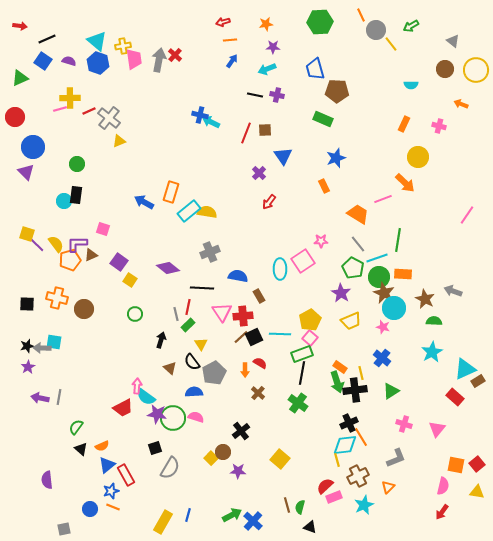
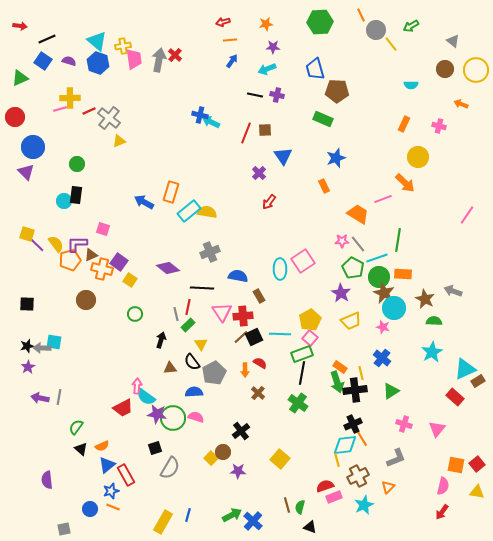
pink star at (321, 241): moved 21 px right
orange cross at (57, 298): moved 45 px right, 29 px up
brown circle at (84, 309): moved 2 px right, 9 px up
brown triangle at (170, 368): rotated 48 degrees counterclockwise
black cross at (349, 423): moved 4 px right, 1 px down
red semicircle at (325, 486): rotated 24 degrees clockwise
